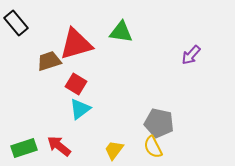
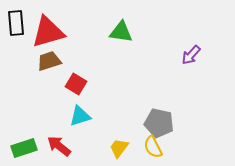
black rectangle: rotated 35 degrees clockwise
red triangle: moved 28 px left, 12 px up
cyan triangle: moved 7 px down; rotated 20 degrees clockwise
yellow trapezoid: moved 5 px right, 2 px up
